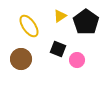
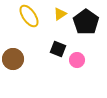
yellow triangle: moved 2 px up
yellow ellipse: moved 10 px up
brown circle: moved 8 px left
